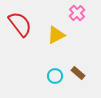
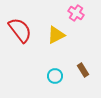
pink cross: moved 1 px left; rotated 14 degrees counterclockwise
red semicircle: moved 6 px down
brown rectangle: moved 5 px right, 3 px up; rotated 16 degrees clockwise
